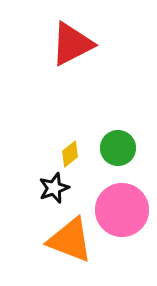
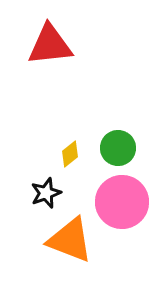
red triangle: moved 22 px left, 1 px down; rotated 21 degrees clockwise
black star: moved 8 px left, 5 px down
pink circle: moved 8 px up
